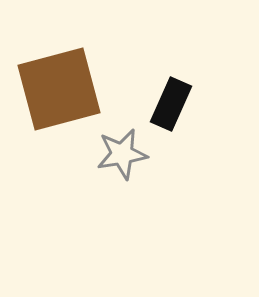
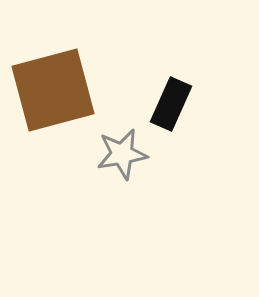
brown square: moved 6 px left, 1 px down
